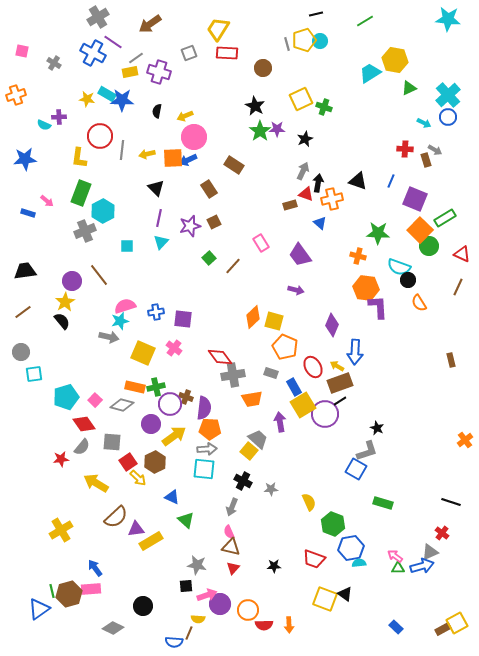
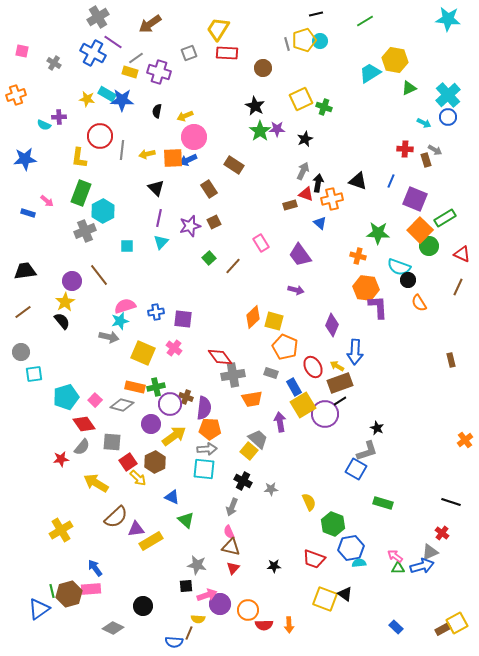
yellow rectangle at (130, 72): rotated 28 degrees clockwise
